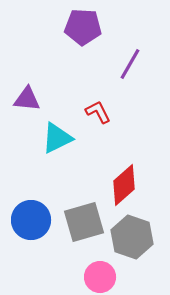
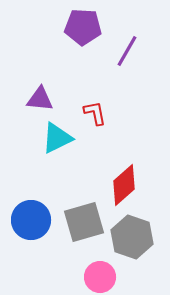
purple line: moved 3 px left, 13 px up
purple triangle: moved 13 px right
red L-shape: moved 3 px left, 1 px down; rotated 16 degrees clockwise
